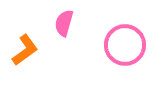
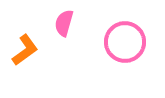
pink circle: moved 3 px up
